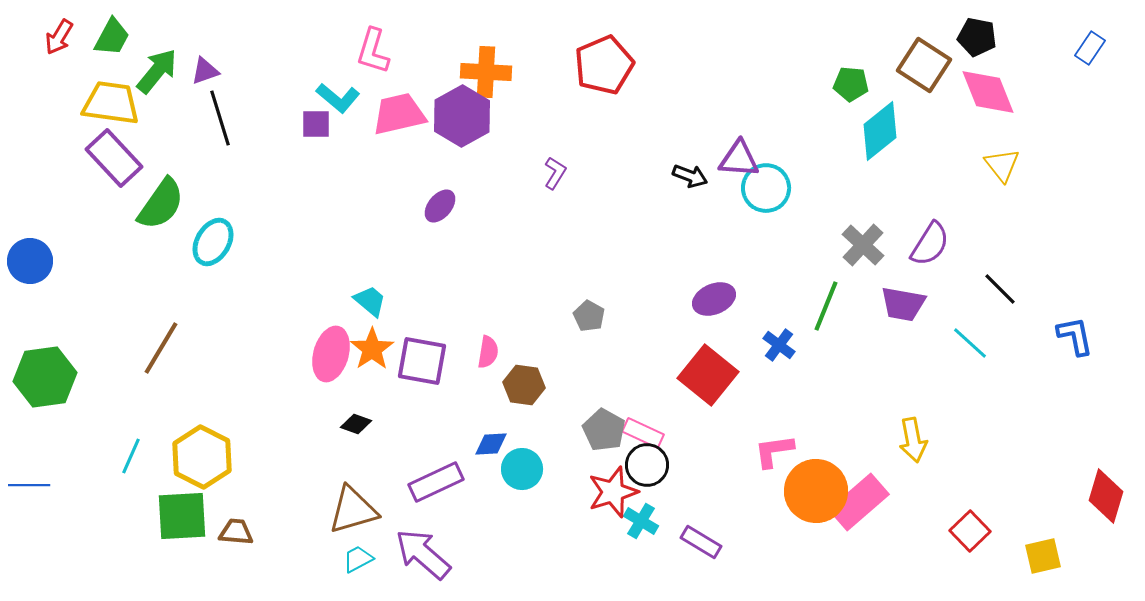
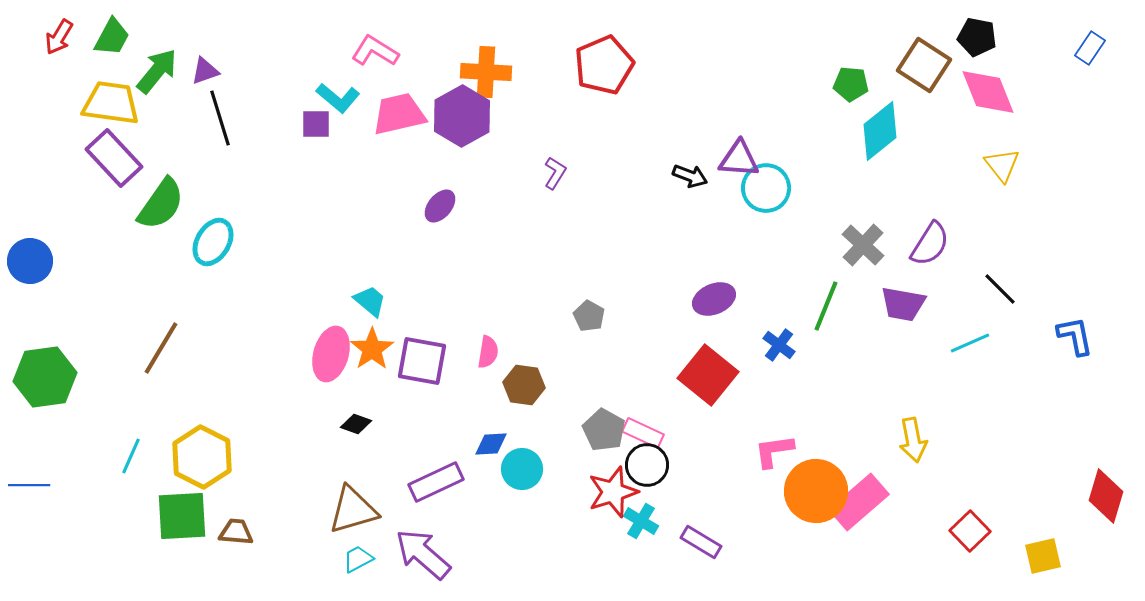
pink L-shape at (373, 51): moved 2 px right; rotated 105 degrees clockwise
cyan line at (970, 343): rotated 66 degrees counterclockwise
